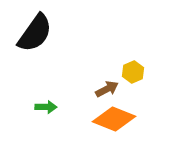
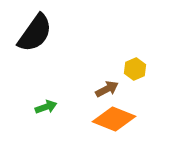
yellow hexagon: moved 2 px right, 3 px up
green arrow: rotated 20 degrees counterclockwise
